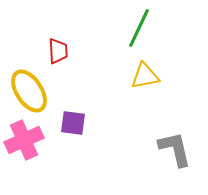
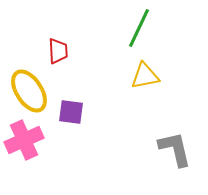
purple square: moved 2 px left, 11 px up
